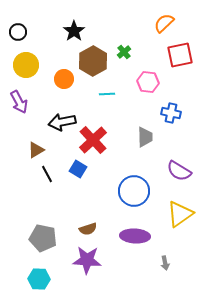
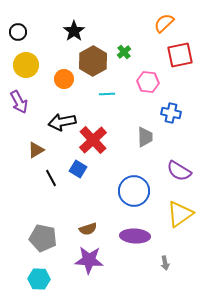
black line: moved 4 px right, 4 px down
purple star: moved 2 px right
